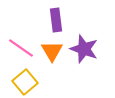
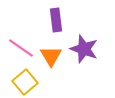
orange triangle: moved 1 px left, 5 px down
